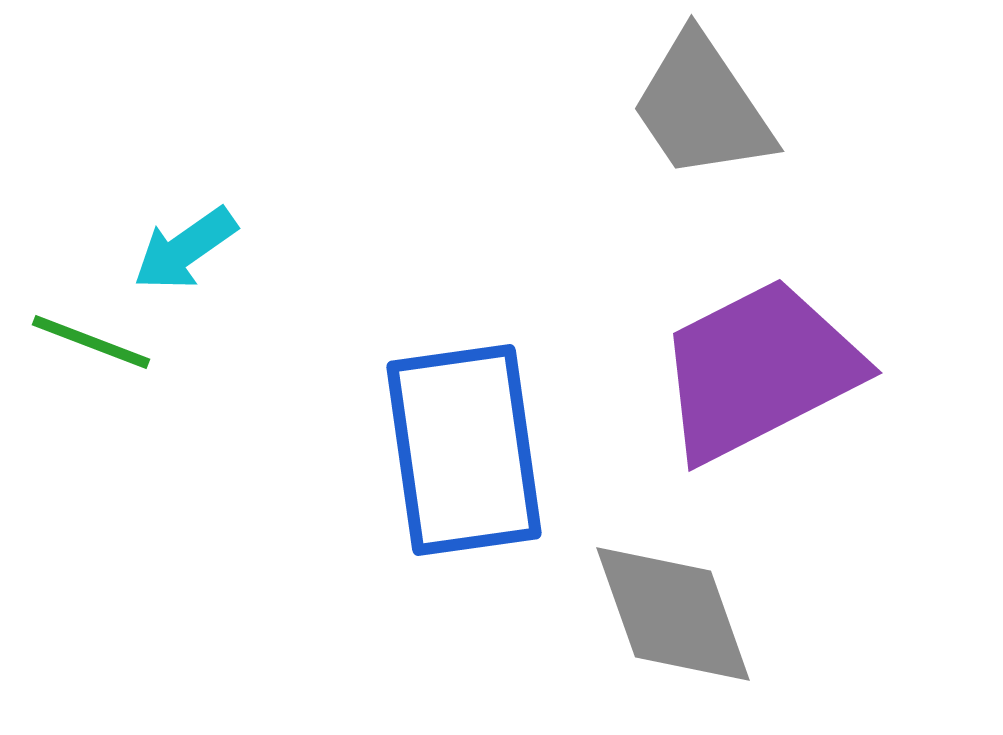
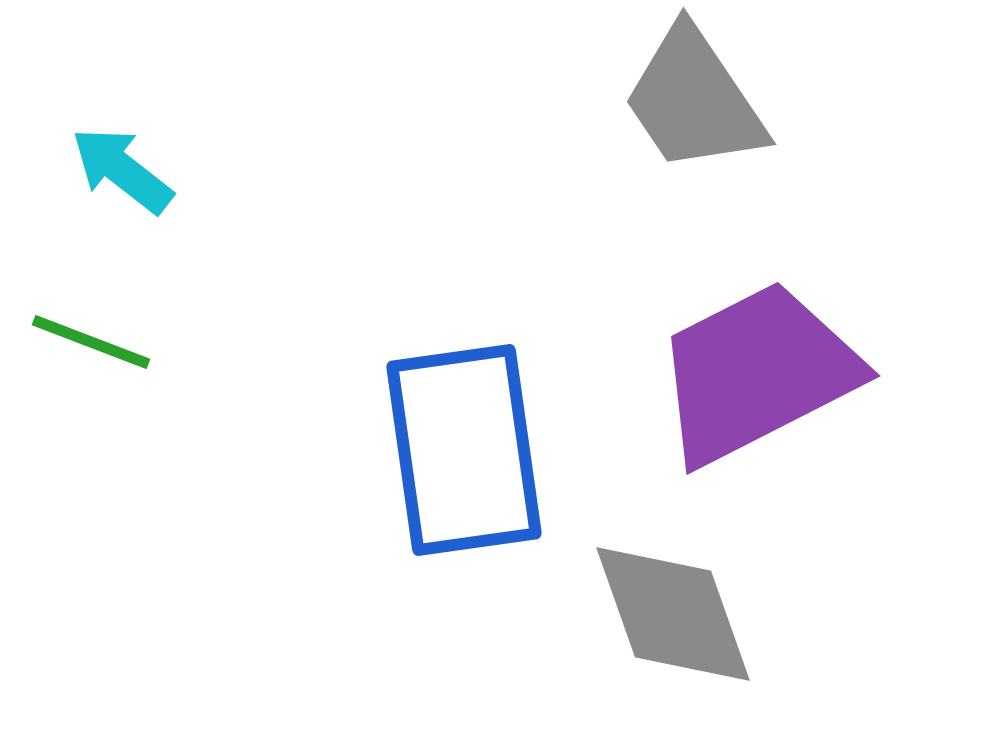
gray trapezoid: moved 8 px left, 7 px up
cyan arrow: moved 63 px left, 79 px up; rotated 73 degrees clockwise
purple trapezoid: moved 2 px left, 3 px down
